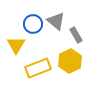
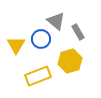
blue circle: moved 8 px right, 15 px down
gray rectangle: moved 2 px right, 3 px up
yellow hexagon: rotated 10 degrees clockwise
yellow rectangle: moved 8 px down
